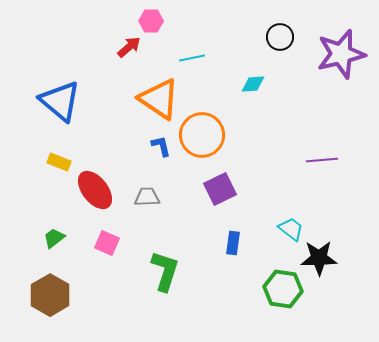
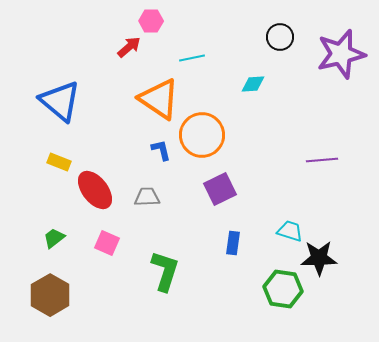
blue L-shape: moved 4 px down
cyan trapezoid: moved 1 px left, 2 px down; rotated 20 degrees counterclockwise
